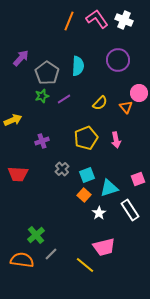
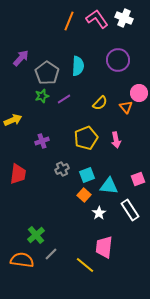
white cross: moved 2 px up
gray cross: rotated 16 degrees clockwise
red trapezoid: rotated 85 degrees counterclockwise
cyan triangle: moved 2 px up; rotated 24 degrees clockwise
pink trapezoid: rotated 110 degrees clockwise
